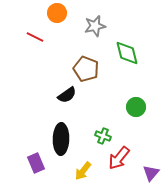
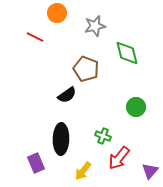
purple triangle: moved 1 px left, 2 px up
